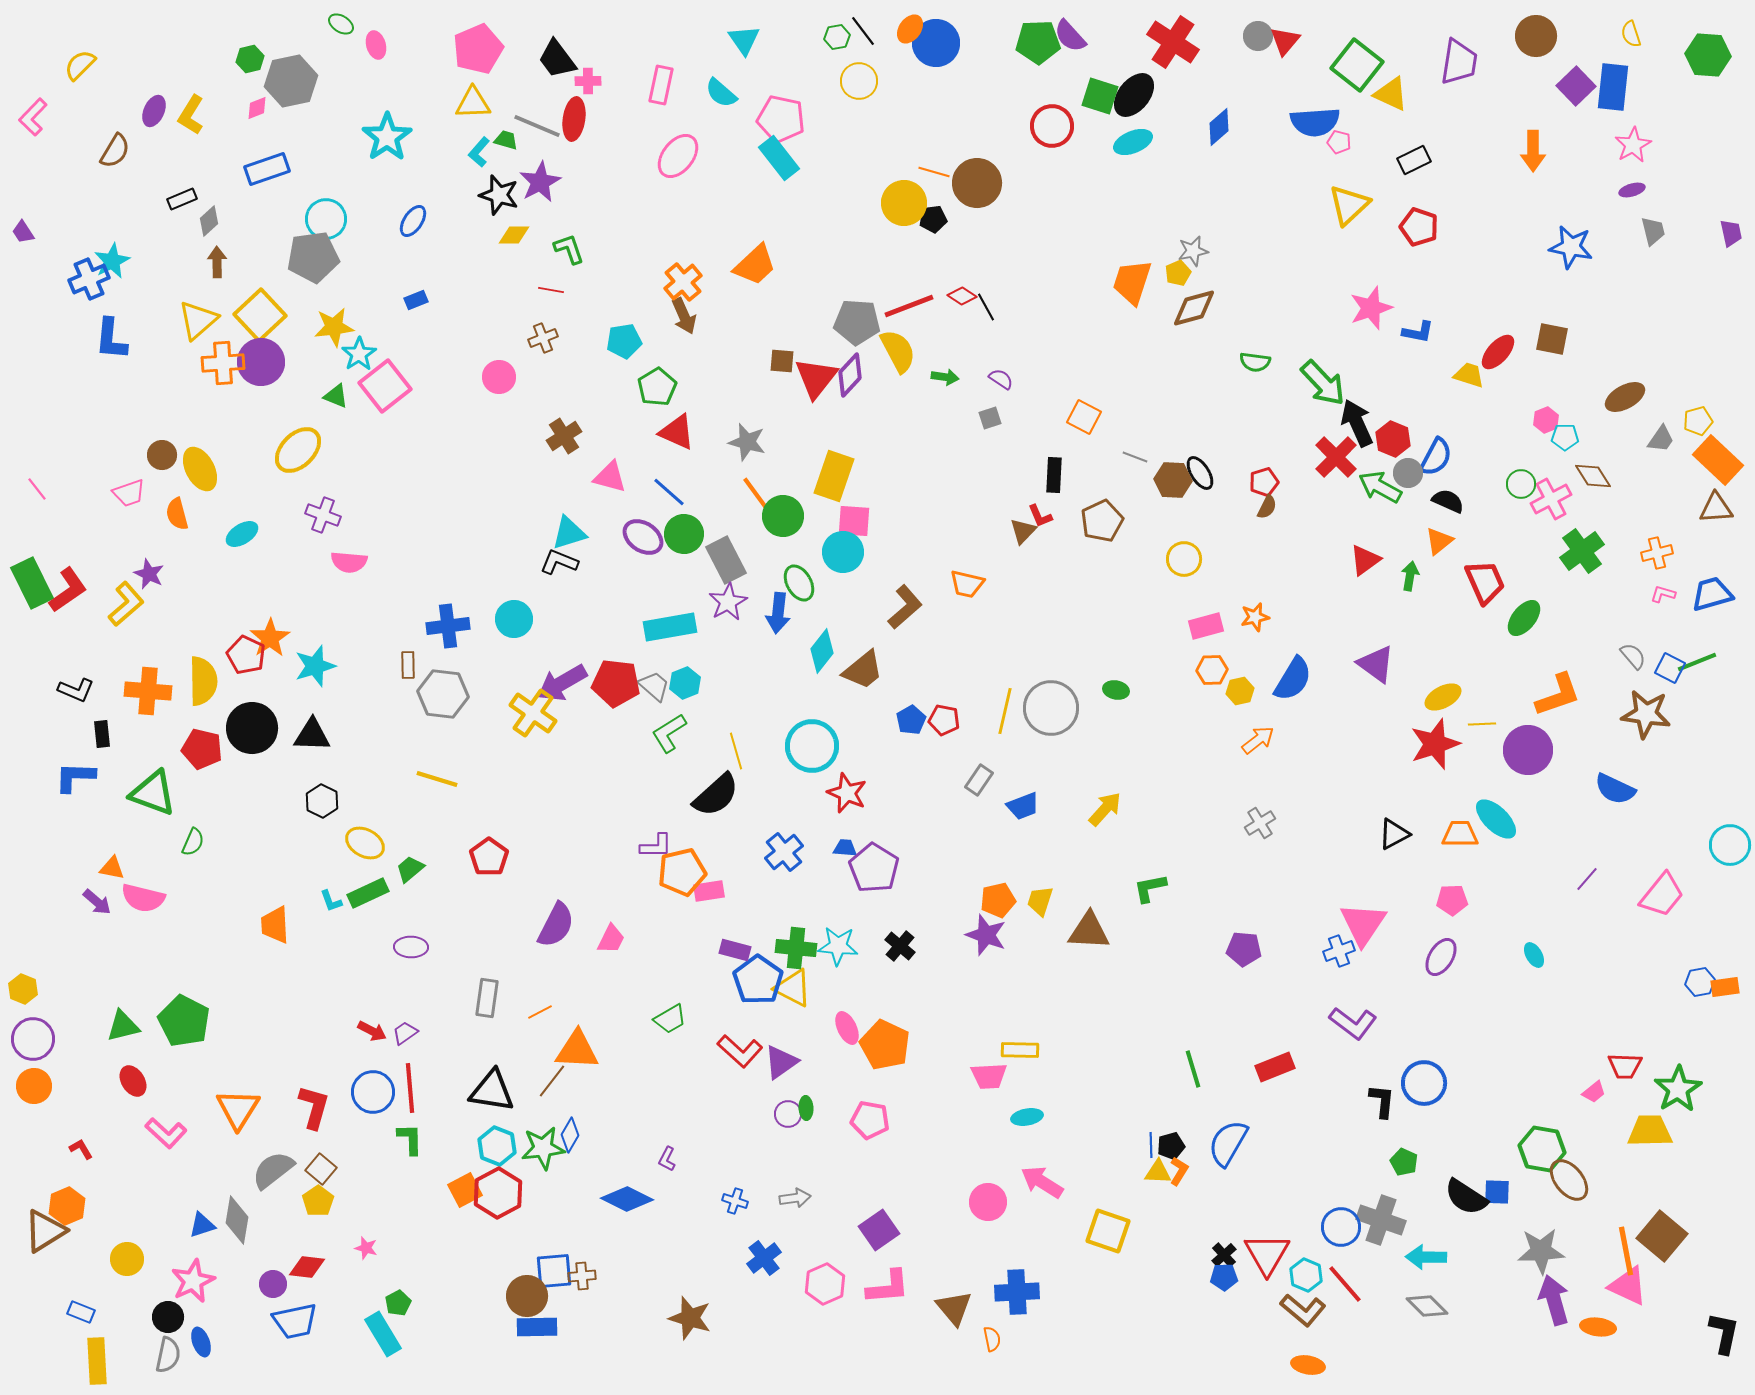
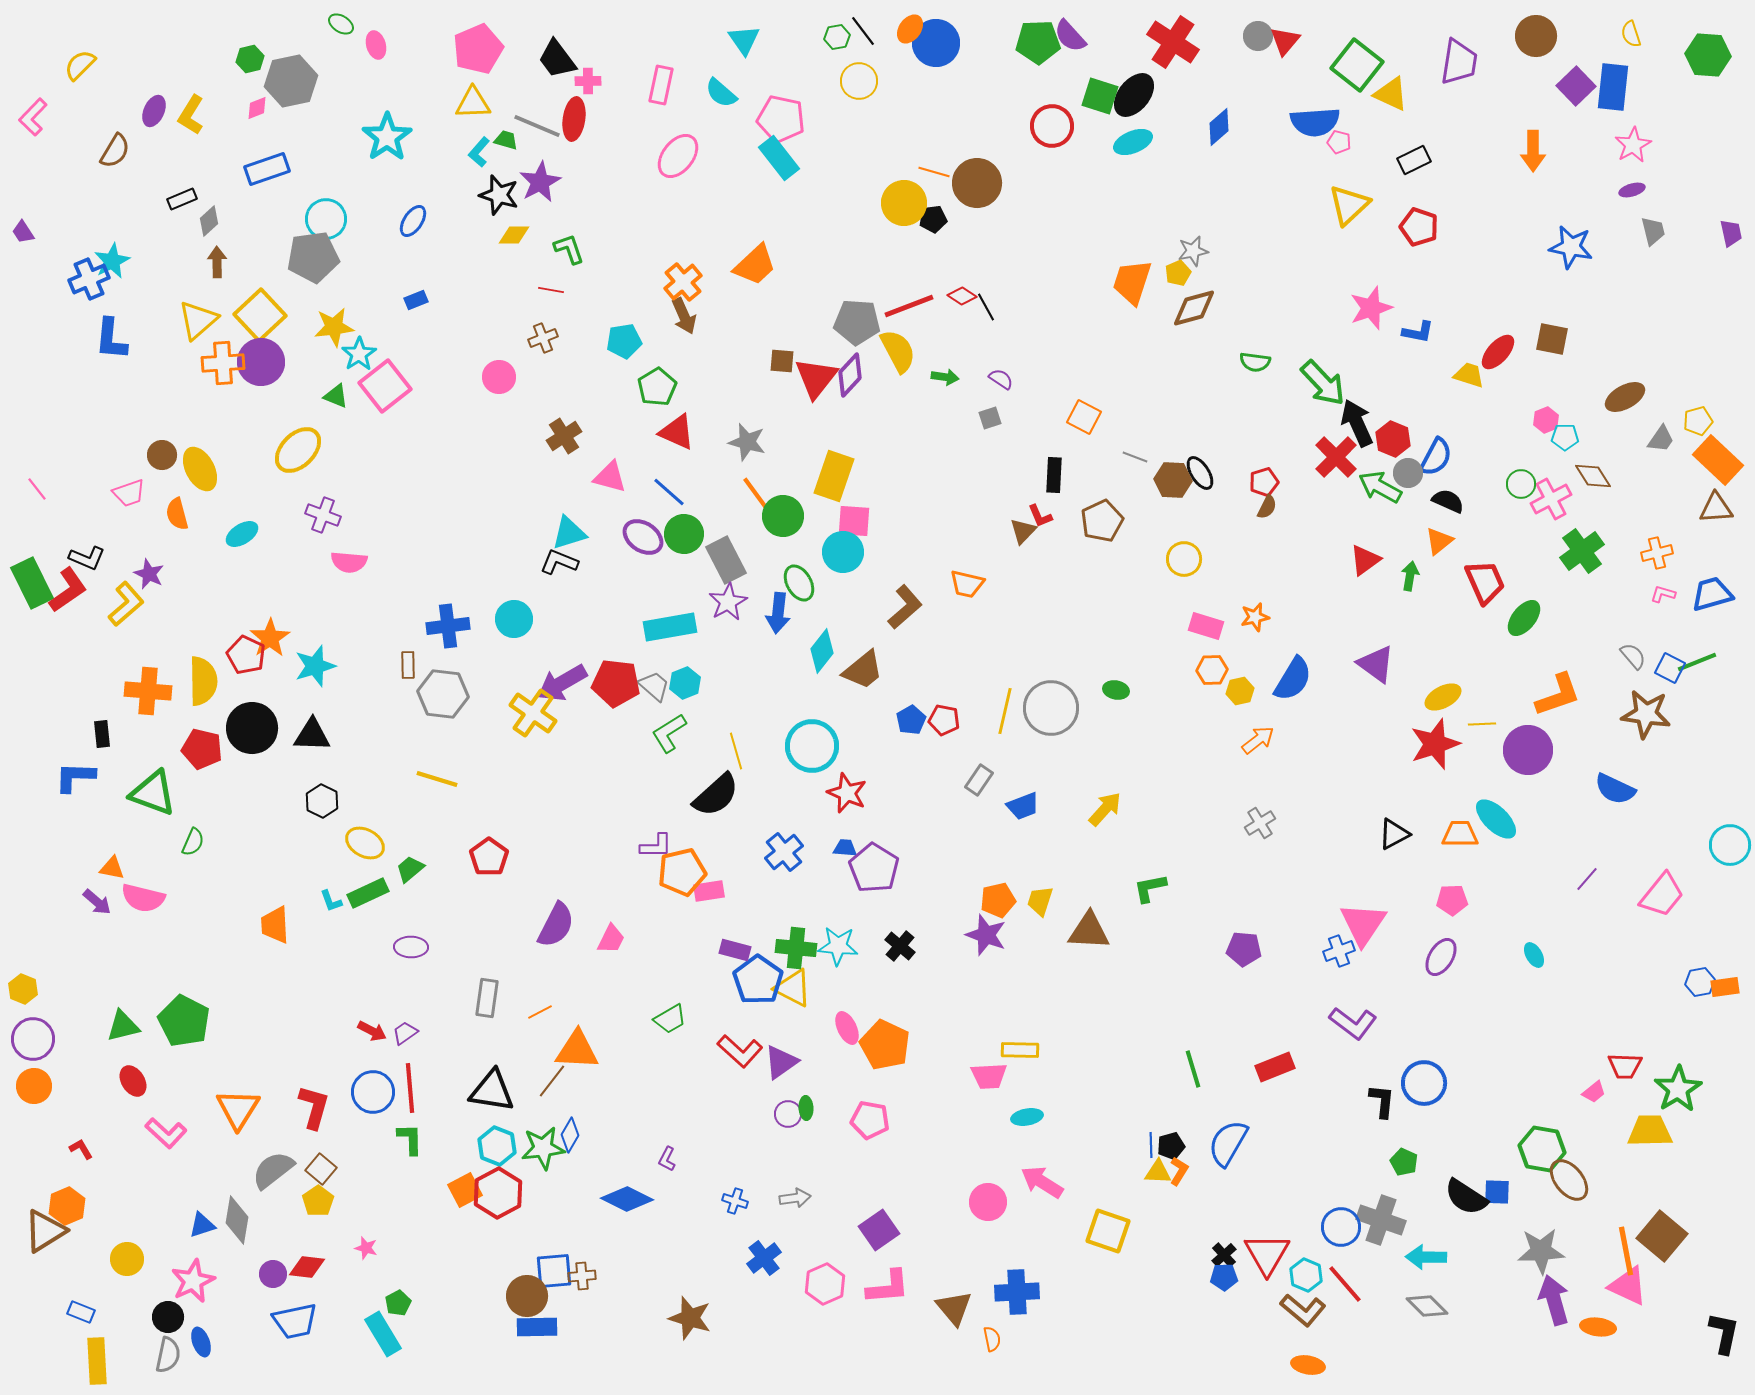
pink rectangle at (1206, 626): rotated 32 degrees clockwise
black L-shape at (76, 690): moved 11 px right, 132 px up
purple circle at (273, 1284): moved 10 px up
